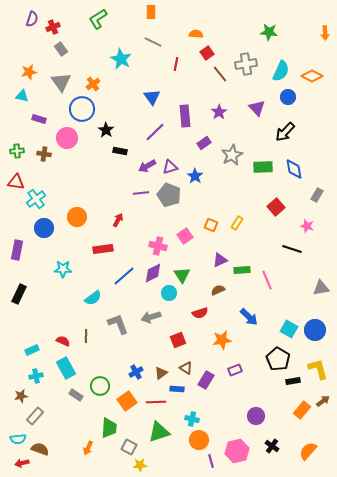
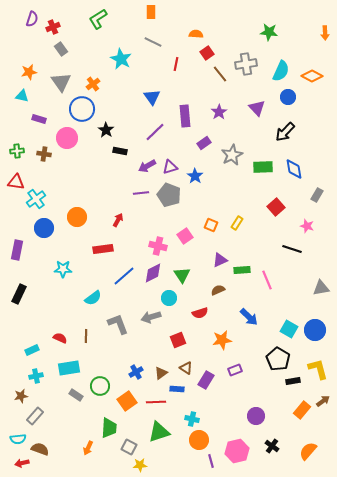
cyan circle at (169, 293): moved 5 px down
red semicircle at (63, 341): moved 3 px left, 3 px up
cyan rectangle at (66, 368): moved 3 px right; rotated 70 degrees counterclockwise
